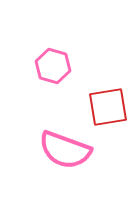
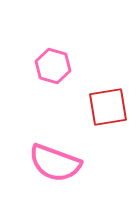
pink semicircle: moved 10 px left, 13 px down
